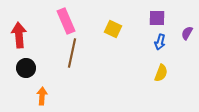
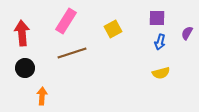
pink rectangle: rotated 55 degrees clockwise
yellow square: rotated 36 degrees clockwise
red arrow: moved 3 px right, 2 px up
brown line: rotated 60 degrees clockwise
black circle: moved 1 px left
yellow semicircle: rotated 54 degrees clockwise
